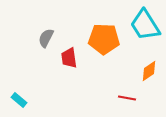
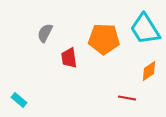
cyan trapezoid: moved 4 px down
gray semicircle: moved 1 px left, 5 px up
